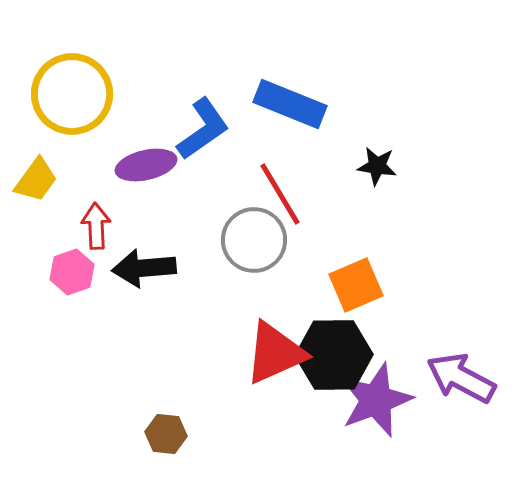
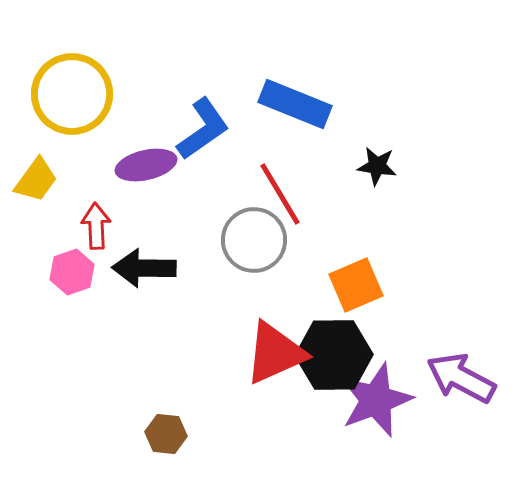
blue rectangle: moved 5 px right
black arrow: rotated 6 degrees clockwise
